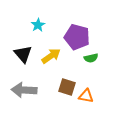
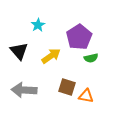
purple pentagon: moved 2 px right; rotated 25 degrees clockwise
black triangle: moved 4 px left, 3 px up
